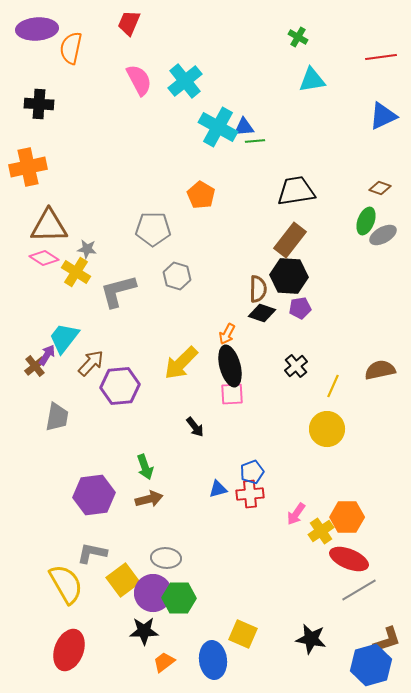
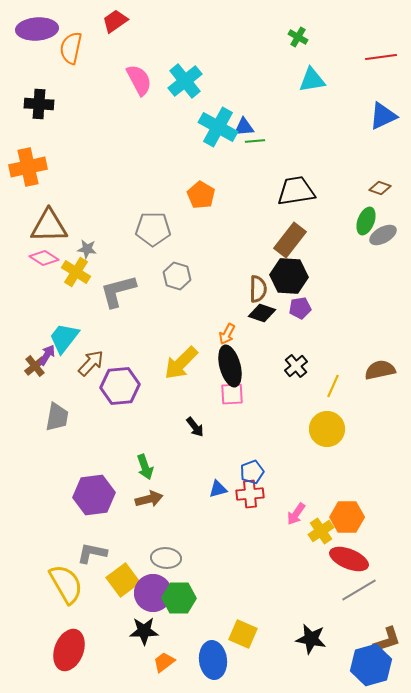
red trapezoid at (129, 23): moved 14 px left, 2 px up; rotated 32 degrees clockwise
